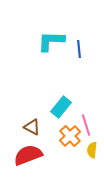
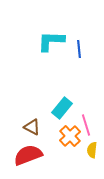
cyan rectangle: moved 1 px right, 1 px down
